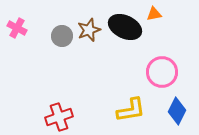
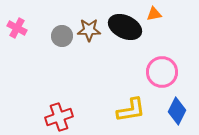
brown star: rotated 20 degrees clockwise
